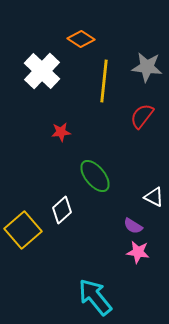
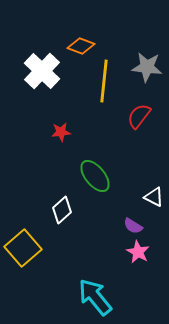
orange diamond: moved 7 px down; rotated 12 degrees counterclockwise
red semicircle: moved 3 px left
yellow square: moved 18 px down
pink star: rotated 20 degrees clockwise
